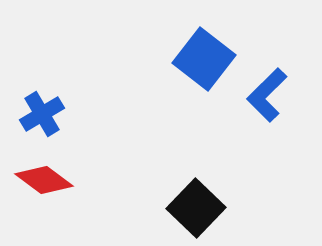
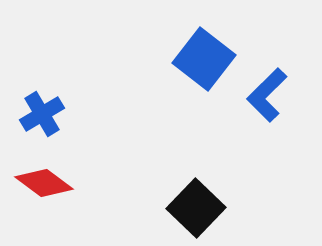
red diamond: moved 3 px down
